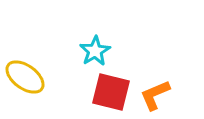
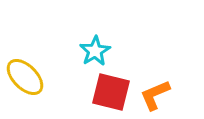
yellow ellipse: rotated 9 degrees clockwise
